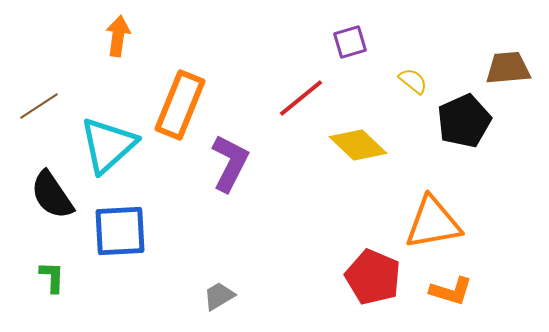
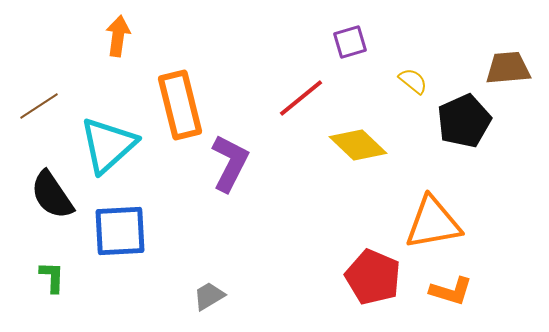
orange rectangle: rotated 36 degrees counterclockwise
gray trapezoid: moved 10 px left
